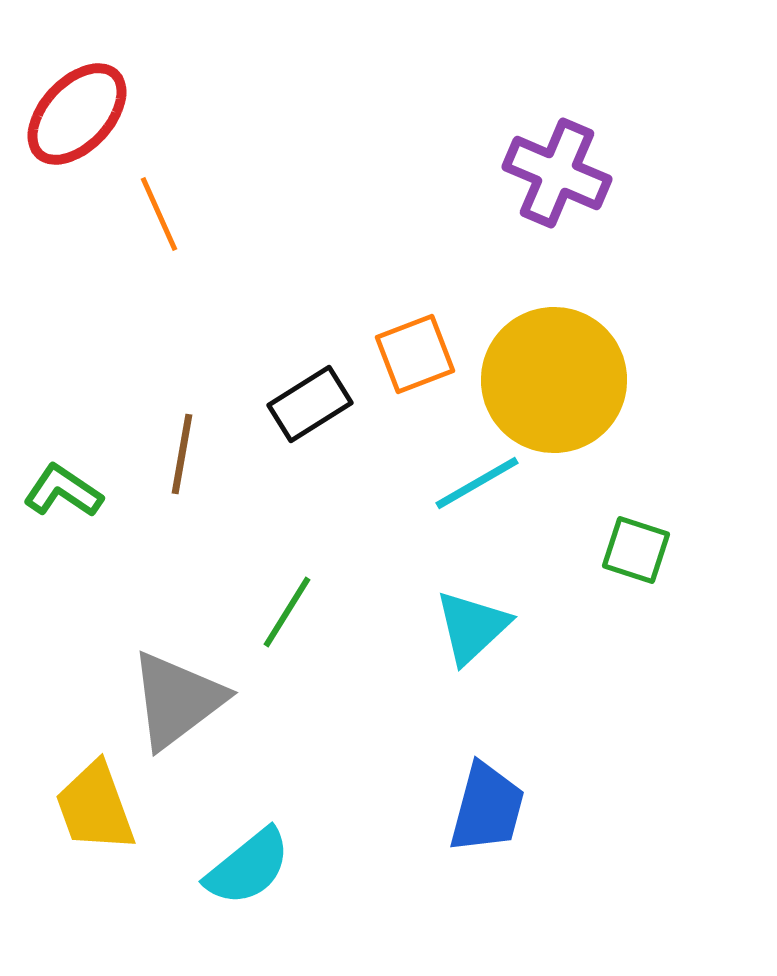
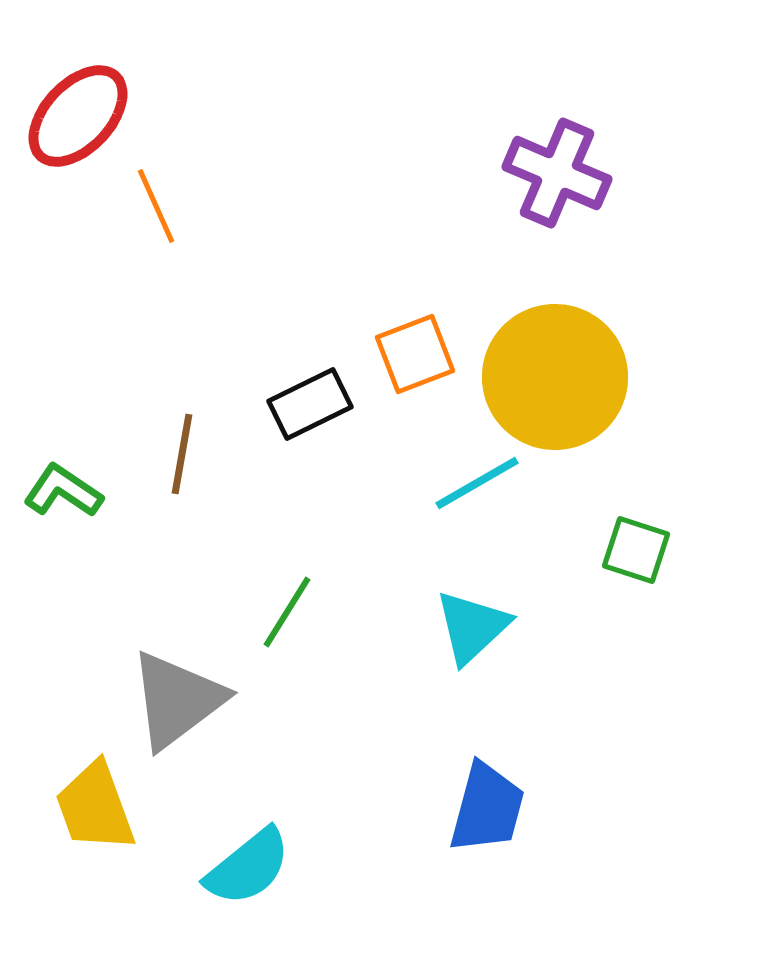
red ellipse: moved 1 px right, 2 px down
orange line: moved 3 px left, 8 px up
yellow circle: moved 1 px right, 3 px up
black rectangle: rotated 6 degrees clockwise
